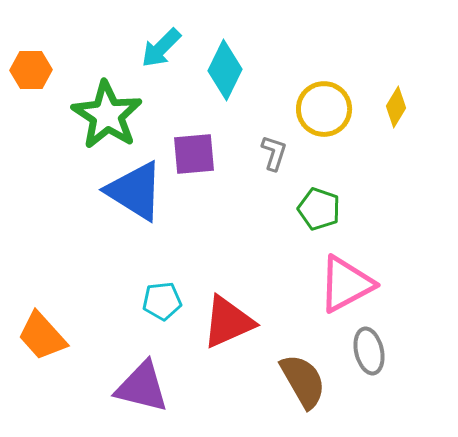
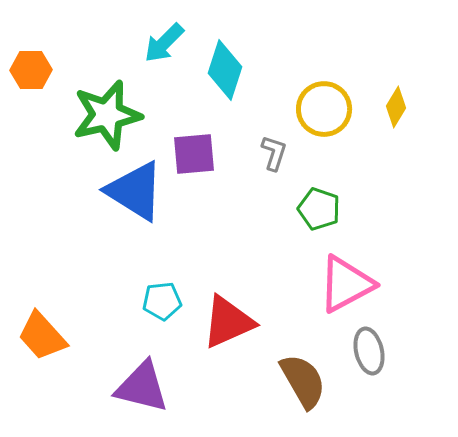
cyan arrow: moved 3 px right, 5 px up
cyan diamond: rotated 8 degrees counterclockwise
green star: rotated 26 degrees clockwise
